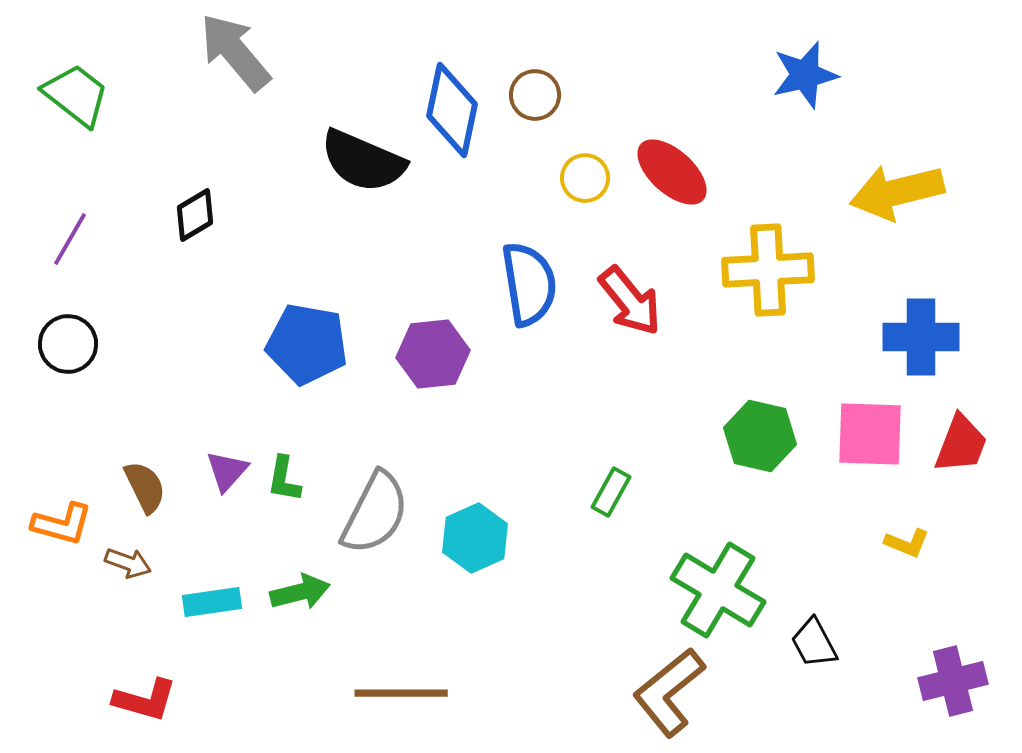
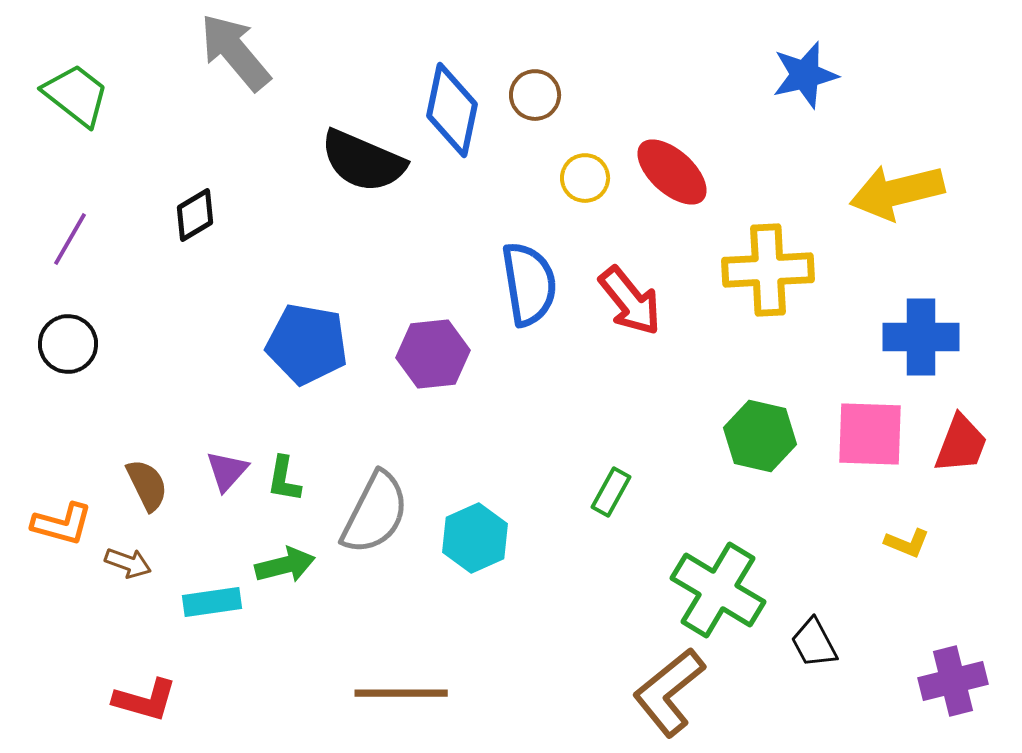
brown semicircle: moved 2 px right, 2 px up
green arrow: moved 15 px left, 27 px up
